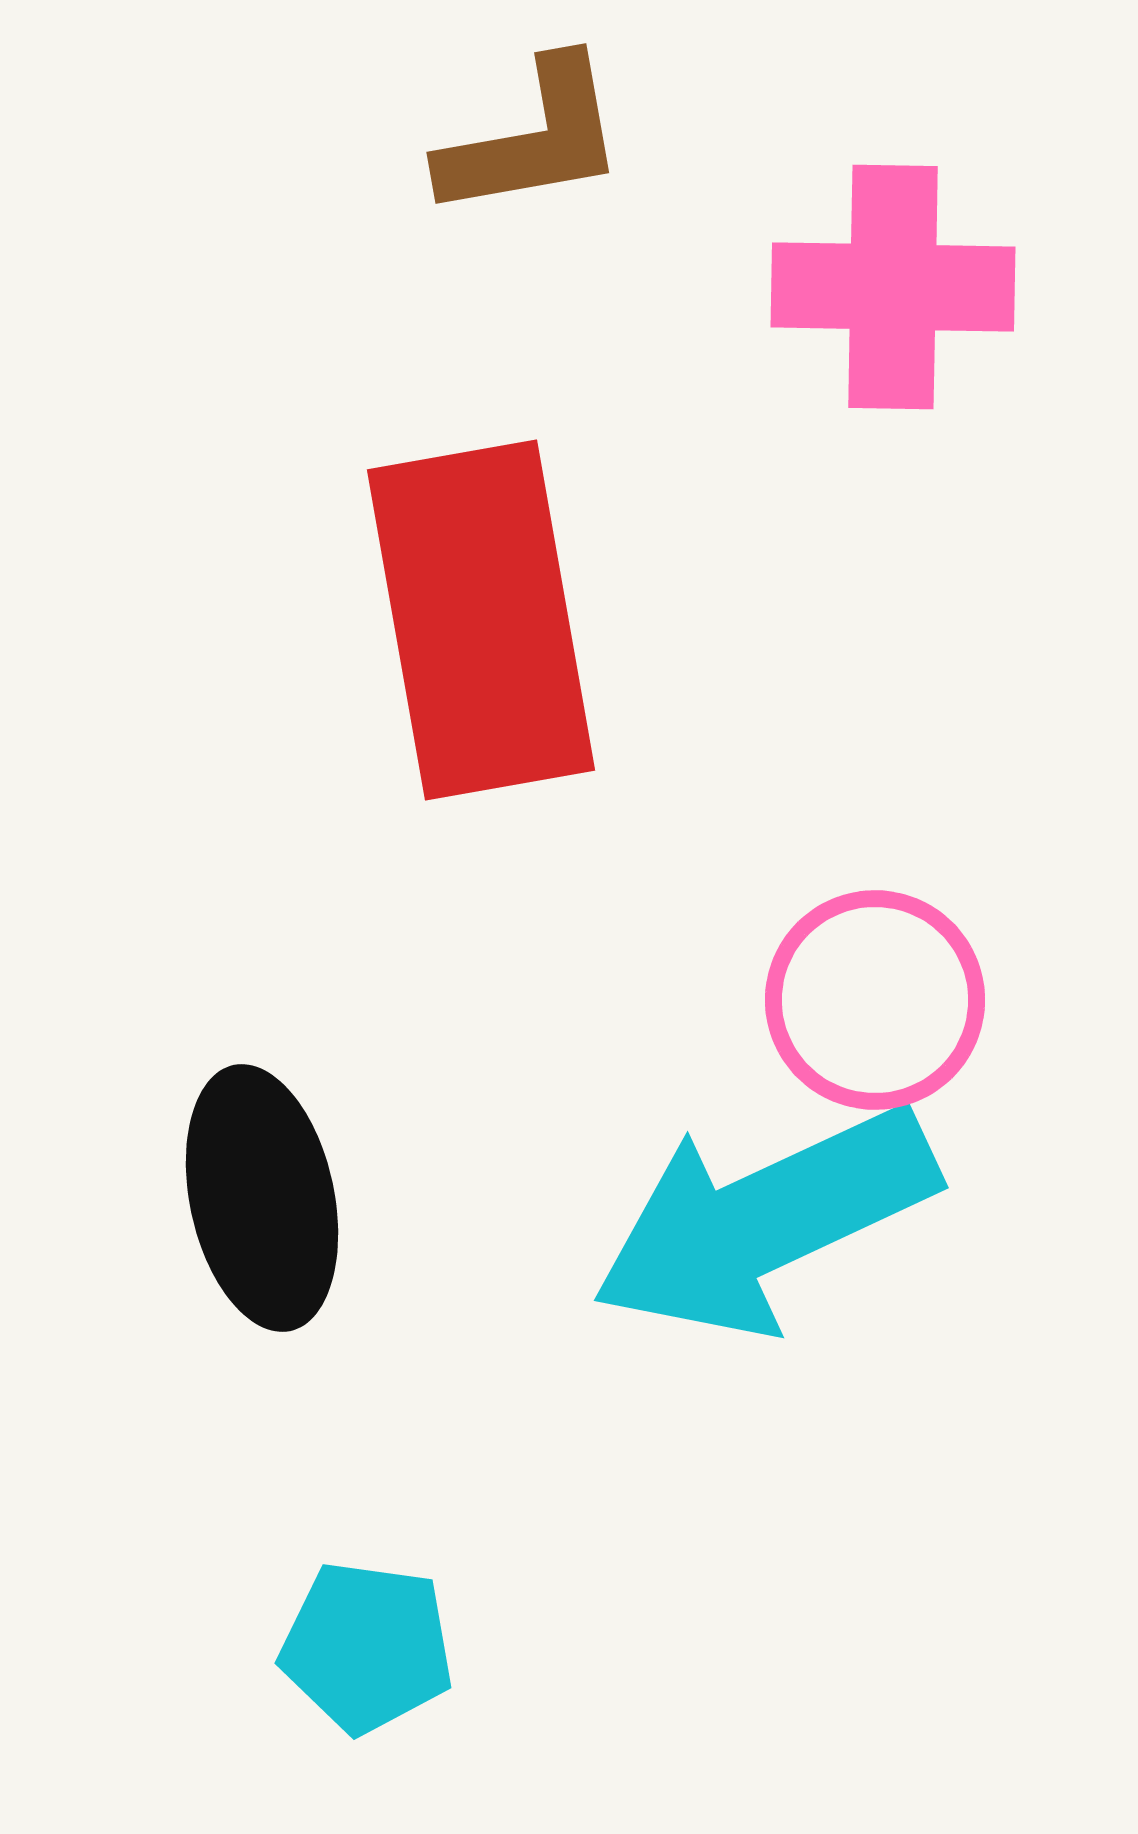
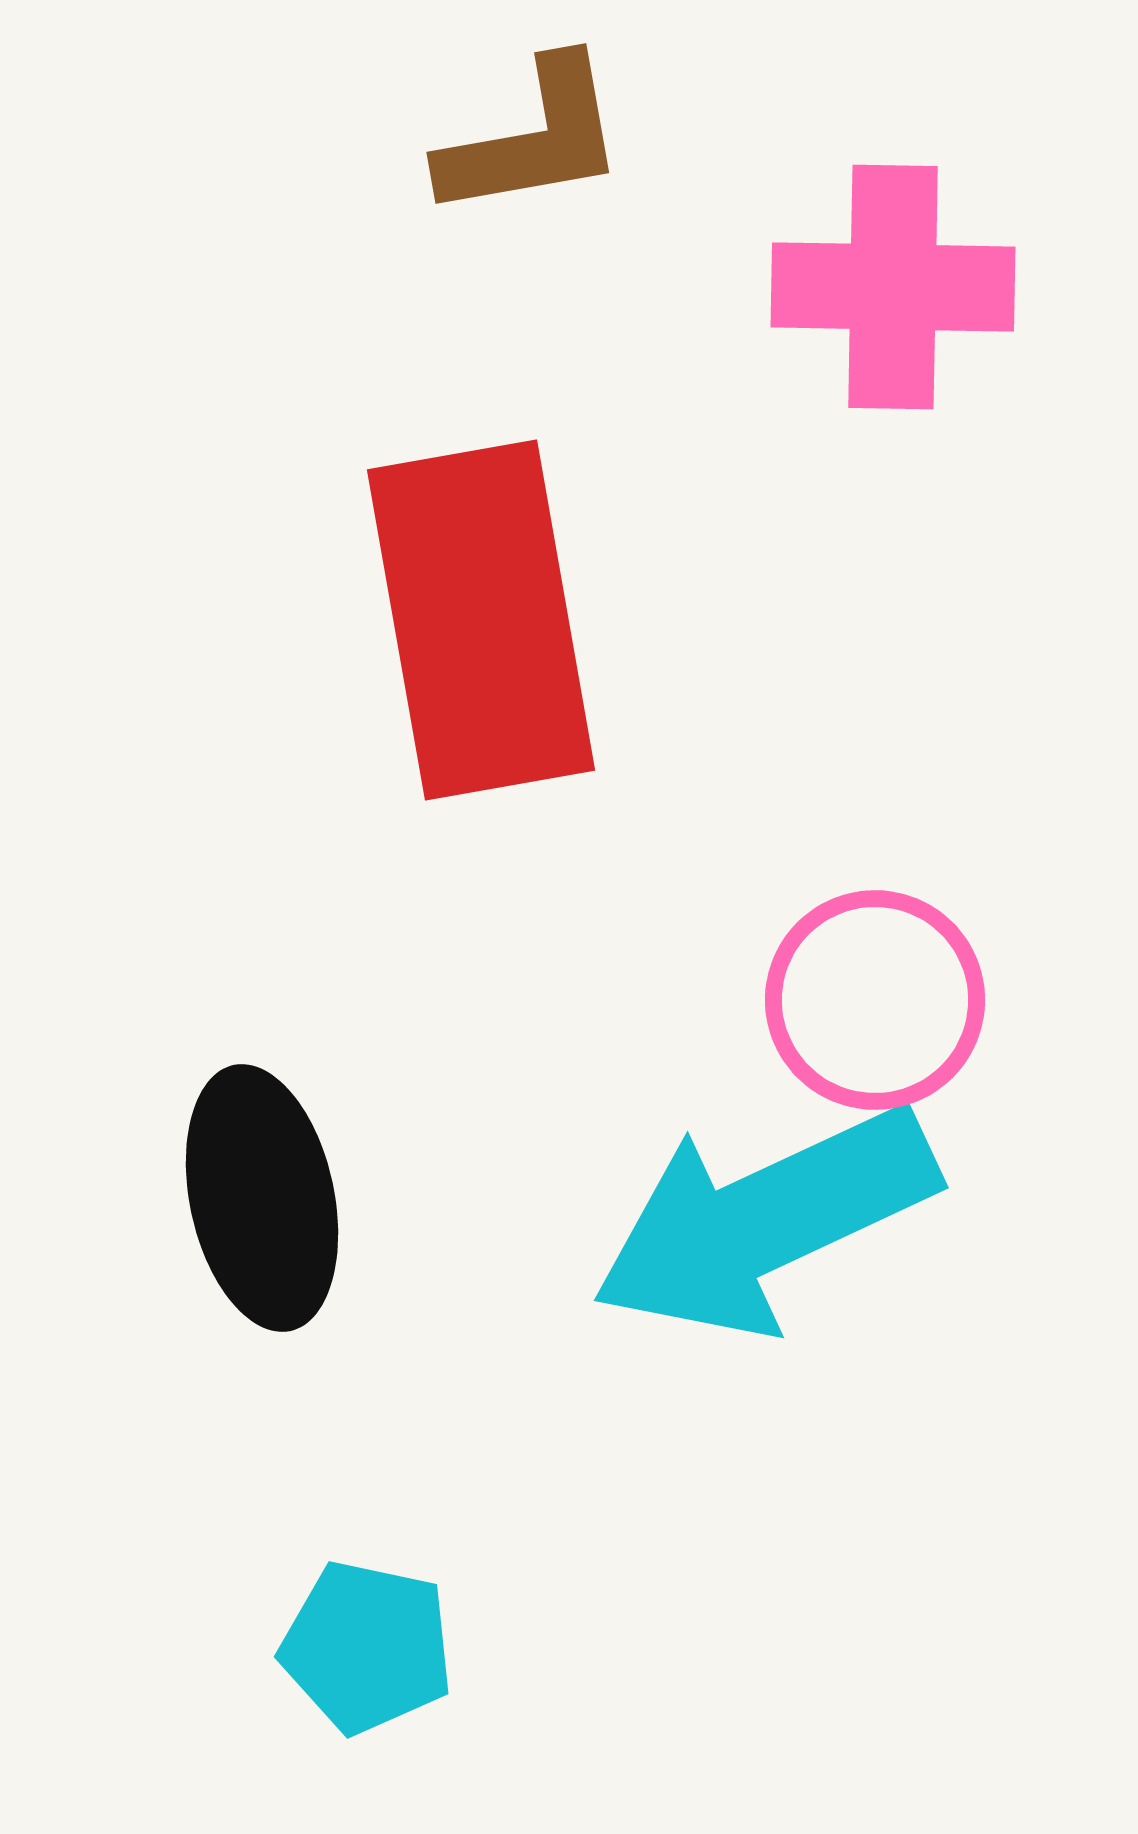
cyan pentagon: rotated 4 degrees clockwise
